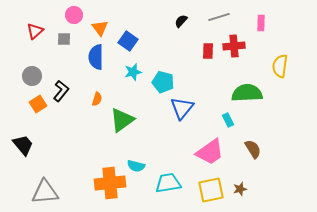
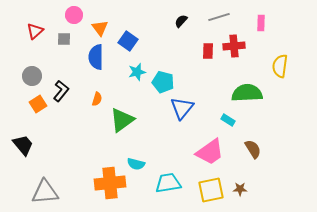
cyan star: moved 4 px right
cyan rectangle: rotated 32 degrees counterclockwise
cyan semicircle: moved 2 px up
brown star: rotated 16 degrees clockwise
